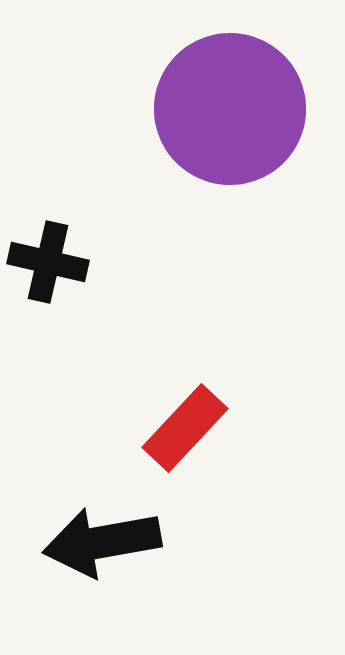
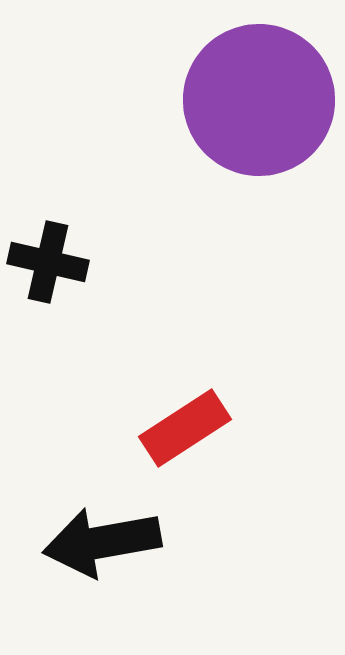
purple circle: moved 29 px right, 9 px up
red rectangle: rotated 14 degrees clockwise
